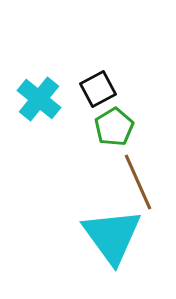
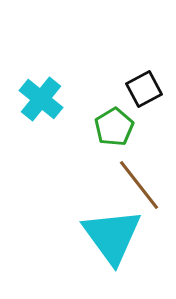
black square: moved 46 px right
cyan cross: moved 2 px right
brown line: moved 1 px right, 3 px down; rotated 14 degrees counterclockwise
